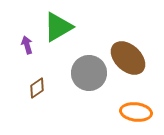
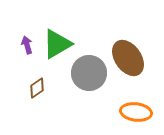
green triangle: moved 1 px left, 17 px down
brown ellipse: rotated 12 degrees clockwise
